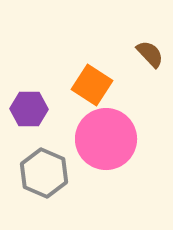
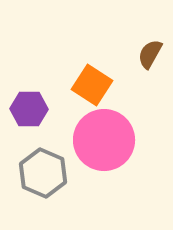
brown semicircle: rotated 108 degrees counterclockwise
pink circle: moved 2 px left, 1 px down
gray hexagon: moved 1 px left
